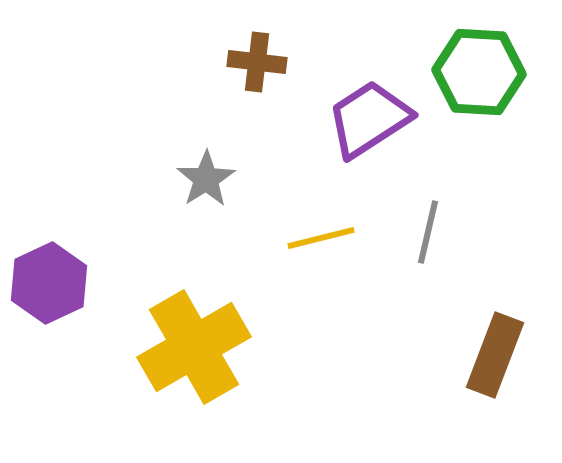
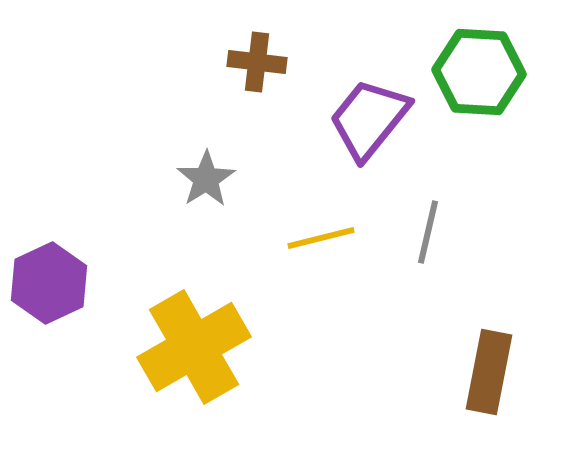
purple trapezoid: rotated 18 degrees counterclockwise
brown rectangle: moved 6 px left, 17 px down; rotated 10 degrees counterclockwise
